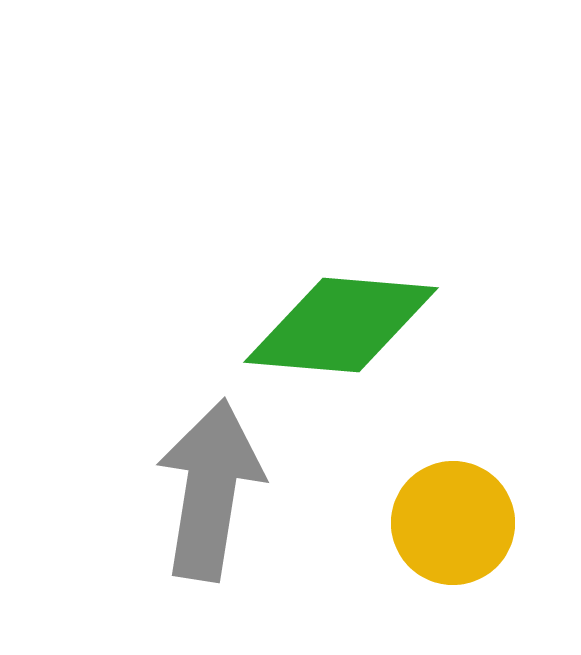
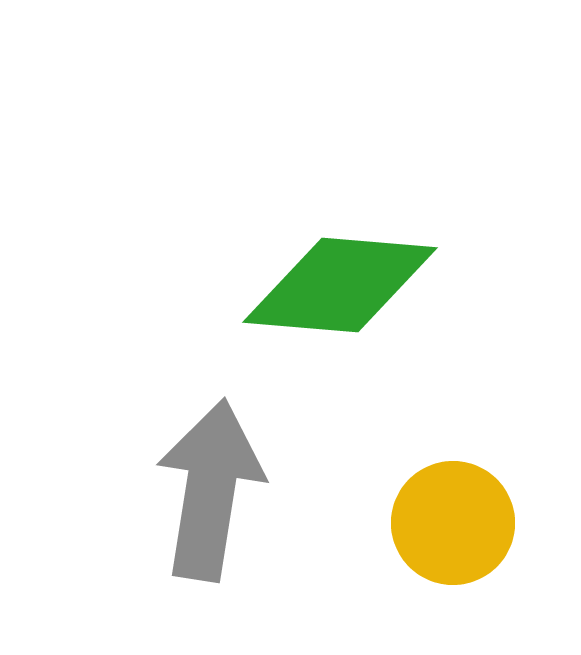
green diamond: moved 1 px left, 40 px up
